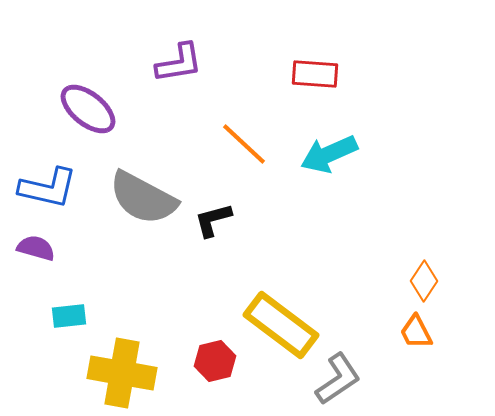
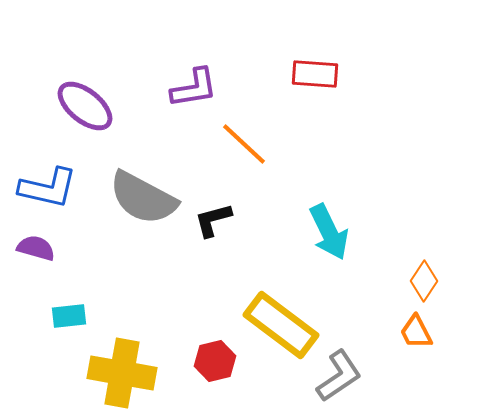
purple L-shape: moved 15 px right, 25 px down
purple ellipse: moved 3 px left, 3 px up
cyan arrow: moved 78 px down; rotated 92 degrees counterclockwise
gray L-shape: moved 1 px right, 3 px up
